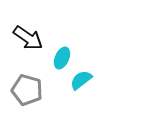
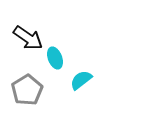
cyan ellipse: moved 7 px left; rotated 45 degrees counterclockwise
gray pentagon: rotated 24 degrees clockwise
